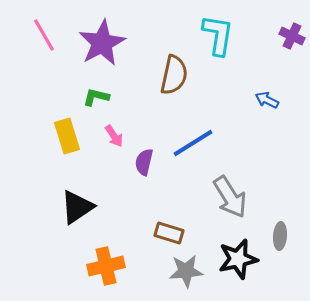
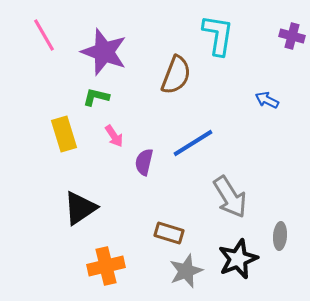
purple cross: rotated 10 degrees counterclockwise
purple star: moved 2 px right, 9 px down; rotated 24 degrees counterclockwise
brown semicircle: moved 2 px right; rotated 9 degrees clockwise
yellow rectangle: moved 3 px left, 2 px up
black triangle: moved 3 px right, 1 px down
black star: rotated 9 degrees counterclockwise
gray star: rotated 16 degrees counterclockwise
